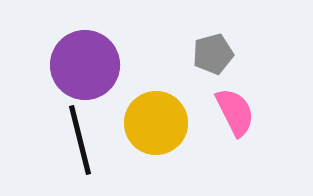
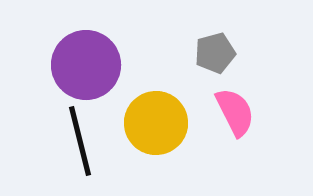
gray pentagon: moved 2 px right, 1 px up
purple circle: moved 1 px right
black line: moved 1 px down
